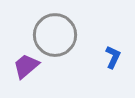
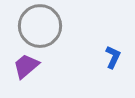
gray circle: moved 15 px left, 9 px up
